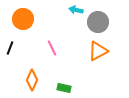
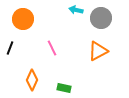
gray circle: moved 3 px right, 4 px up
